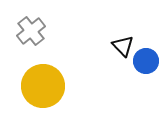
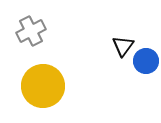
gray cross: rotated 12 degrees clockwise
black triangle: rotated 20 degrees clockwise
